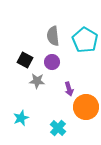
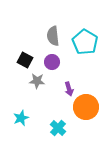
cyan pentagon: moved 2 px down
